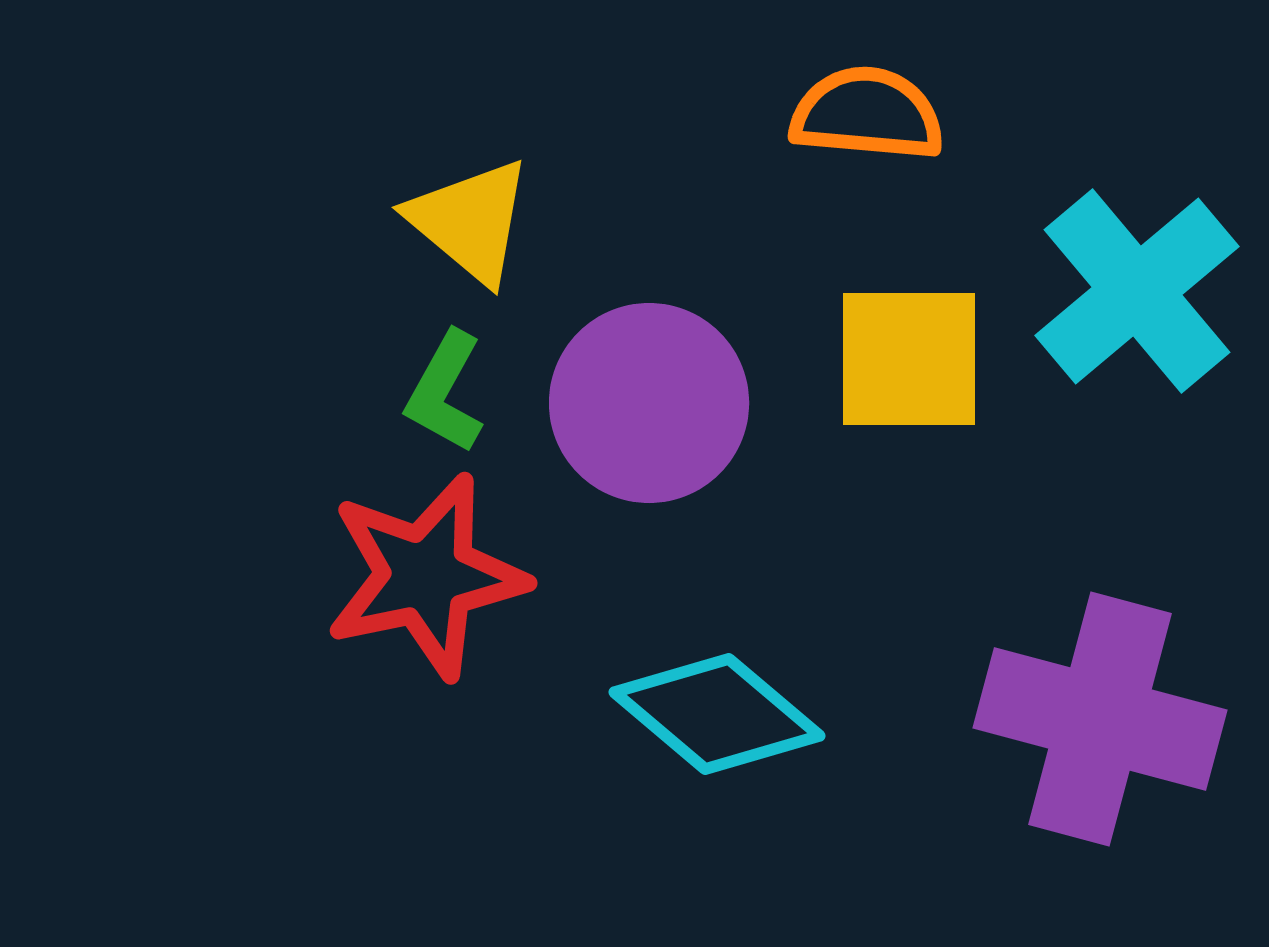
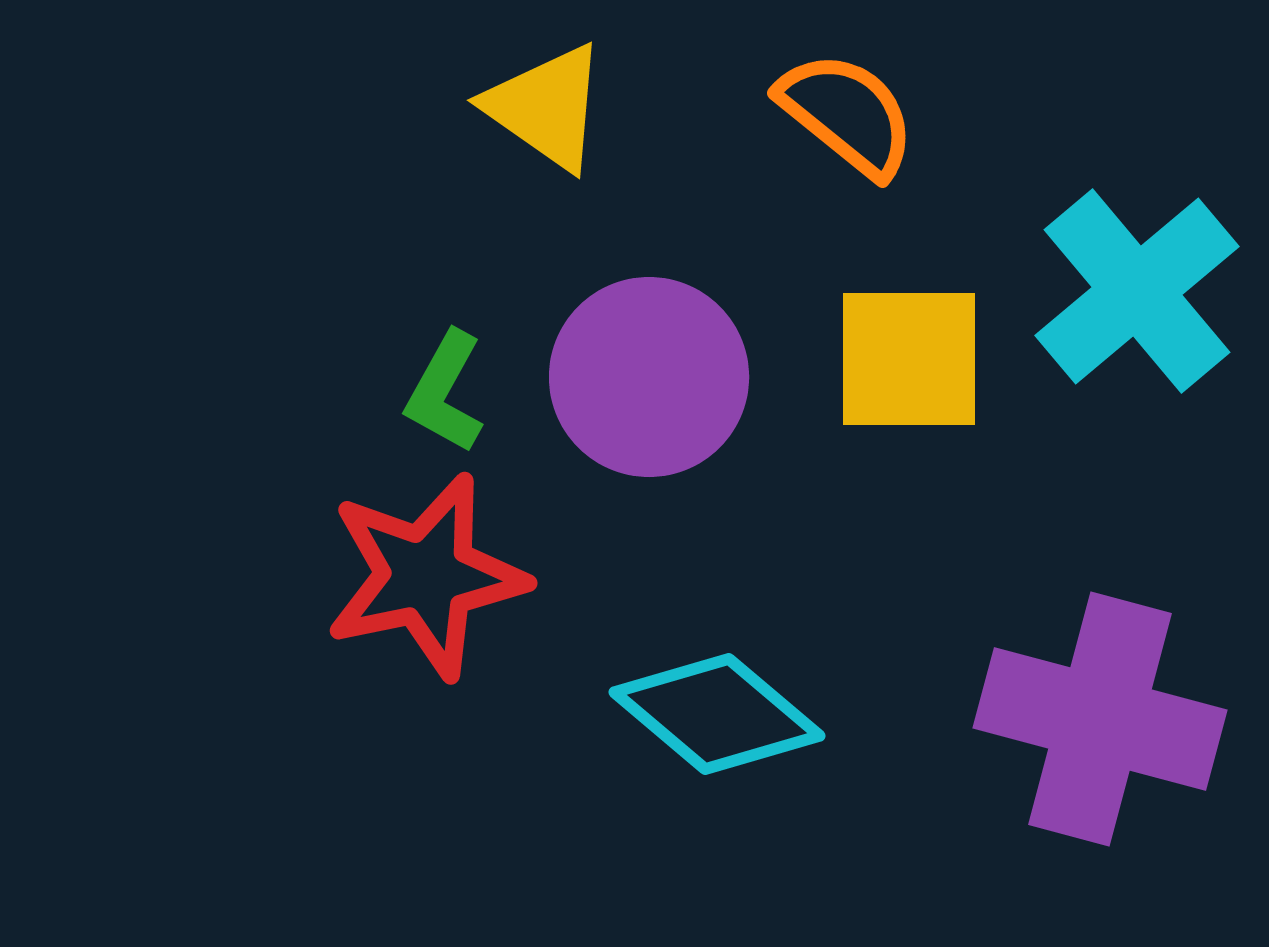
orange semicircle: moved 20 px left; rotated 34 degrees clockwise
yellow triangle: moved 76 px right, 114 px up; rotated 5 degrees counterclockwise
purple circle: moved 26 px up
